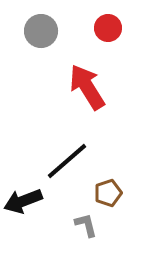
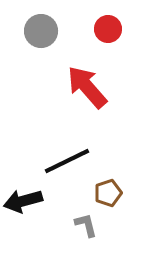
red circle: moved 1 px down
red arrow: rotated 9 degrees counterclockwise
black line: rotated 15 degrees clockwise
black arrow: rotated 6 degrees clockwise
